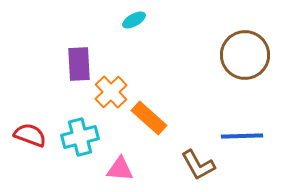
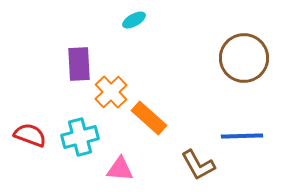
brown circle: moved 1 px left, 3 px down
